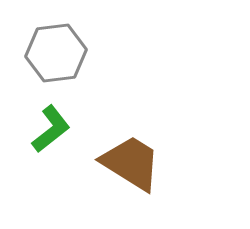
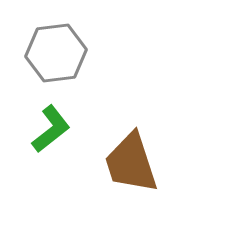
brown trapezoid: rotated 140 degrees counterclockwise
